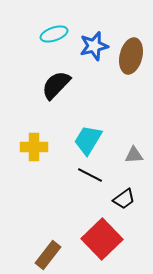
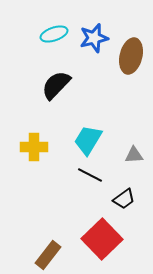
blue star: moved 8 px up
